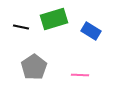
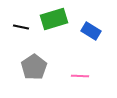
pink line: moved 1 px down
